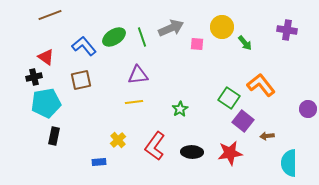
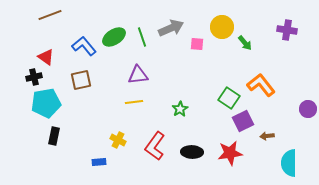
purple square: rotated 25 degrees clockwise
yellow cross: rotated 21 degrees counterclockwise
